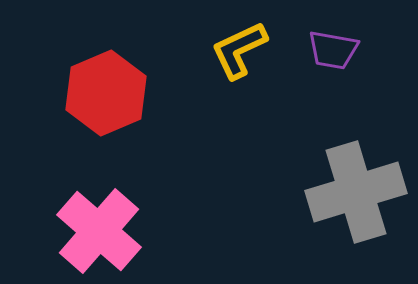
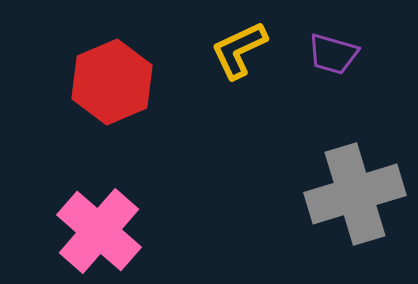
purple trapezoid: moved 4 px down; rotated 6 degrees clockwise
red hexagon: moved 6 px right, 11 px up
gray cross: moved 1 px left, 2 px down
